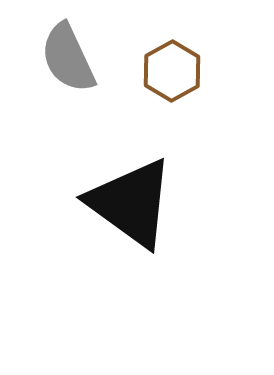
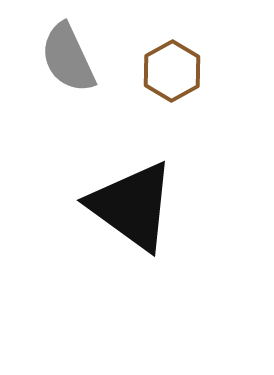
black triangle: moved 1 px right, 3 px down
